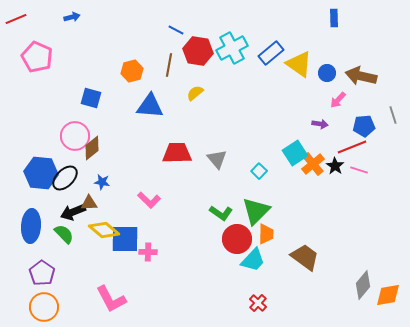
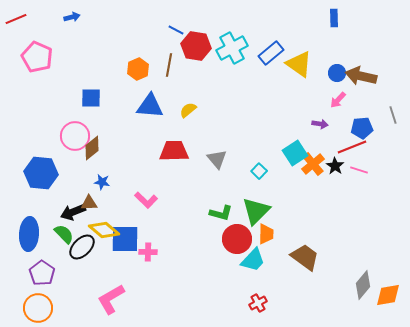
red hexagon at (198, 51): moved 2 px left, 5 px up
orange hexagon at (132, 71): moved 6 px right, 2 px up; rotated 10 degrees counterclockwise
blue circle at (327, 73): moved 10 px right
yellow semicircle at (195, 93): moved 7 px left, 17 px down
blue square at (91, 98): rotated 15 degrees counterclockwise
blue pentagon at (364, 126): moved 2 px left, 2 px down
red trapezoid at (177, 153): moved 3 px left, 2 px up
black ellipse at (65, 178): moved 17 px right, 69 px down
pink L-shape at (149, 200): moved 3 px left
green L-shape at (221, 213): rotated 20 degrees counterclockwise
blue ellipse at (31, 226): moved 2 px left, 8 px down
pink L-shape at (111, 299): rotated 88 degrees clockwise
red cross at (258, 303): rotated 18 degrees clockwise
orange circle at (44, 307): moved 6 px left, 1 px down
